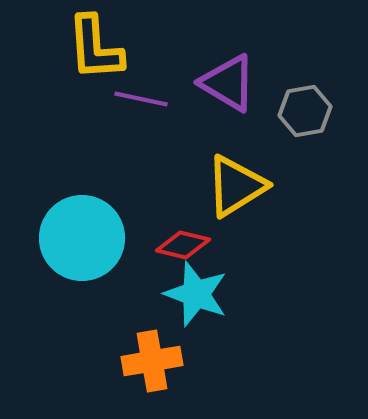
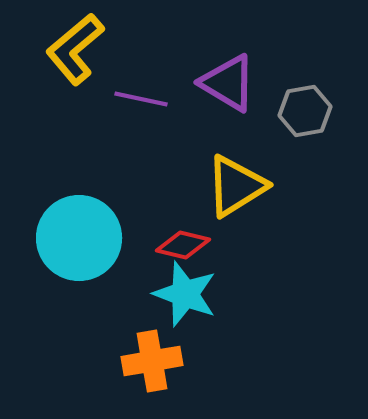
yellow L-shape: moved 20 px left, 1 px down; rotated 54 degrees clockwise
cyan circle: moved 3 px left
cyan star: moved 11 px left
